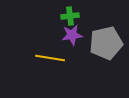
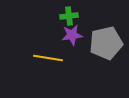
green cross: moved 1 px left
yellow line: moved 2 px left
